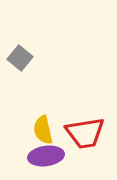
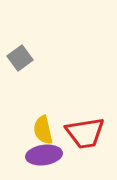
gray square: rotated 15 degrees clockwise
purple ellipse: moved 2 px left, 1 px up
